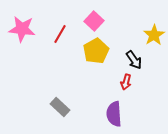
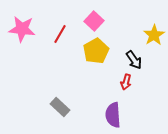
purple semicircle: moved 1 px left, 1 px down
